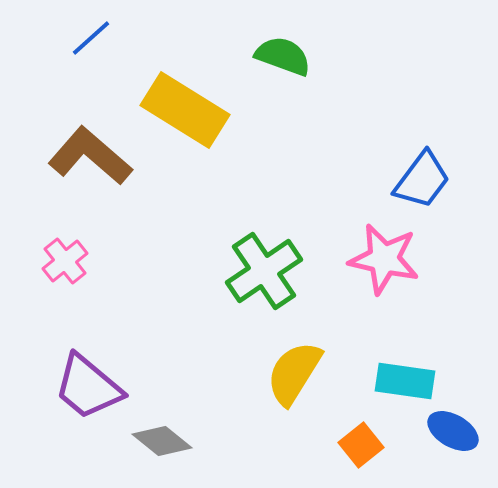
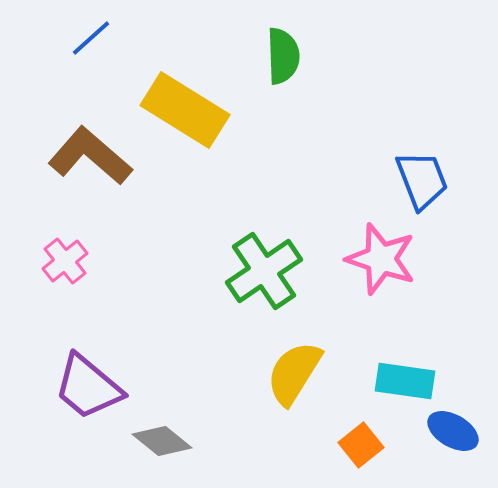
green semicircle: rotated 68 degrees clockwise
blue trapezoid: rotated 58 degrees counterclockwise
pink star: moved 3 px left; rotated 6 degrees clockwise
